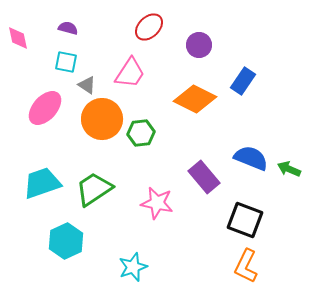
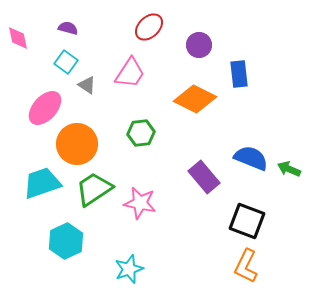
cyan square: rotated 25 degrees clockwise
blue rectangle: moved 4 px left, 7 px up; rotated 40 degrees counterclockwise
orange circle: moved 25 px left, 25 px down
pink star: moved 17 px left
black square: moved 2 px right, 1 px down
cyan star: moved 4 px left, 2 px down
